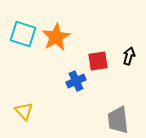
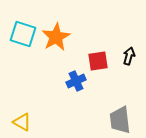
yellow triangle: moved 2 px left, 11 px down; rotated 18 degrees counterclockwise
gray trapezoid: moved 2 px right
